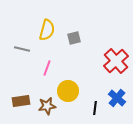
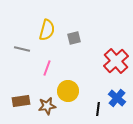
black line: moved 3 px right, 1 px down
